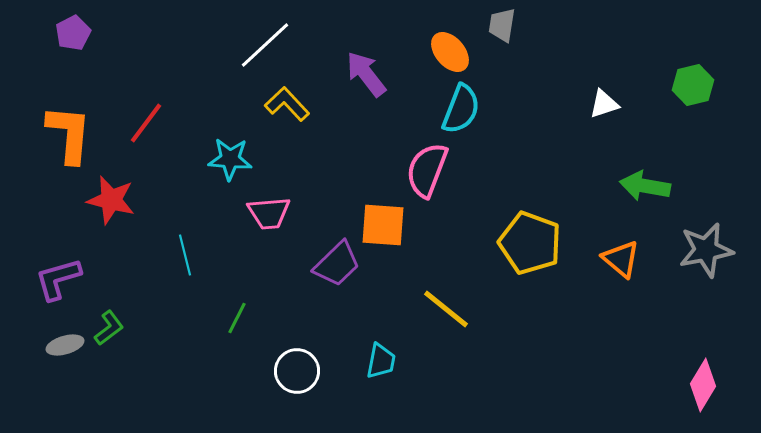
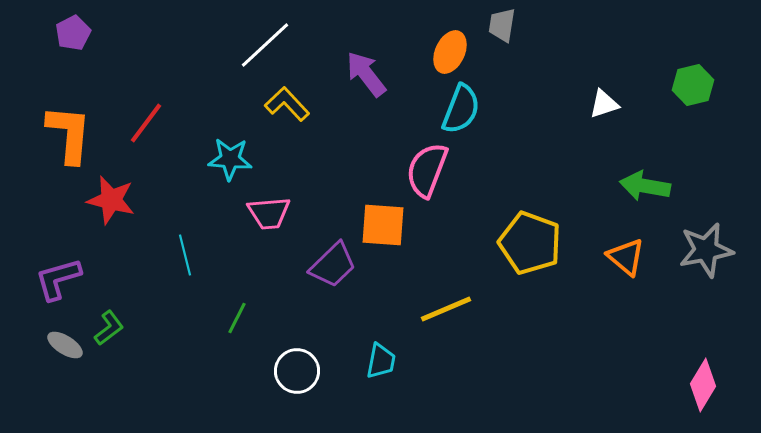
orange ellipse: rotated 66 degrees clockwise
orange triangle: moved 5 px right, 2 px up
purple trapezoid: moved 4 px left, 1 px down
yellow line: rotated 62 degrees counterclockwise
gray ellipse: rotated 48 degrees clockwise
